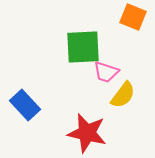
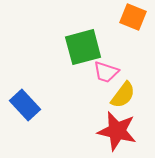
green square: rotated 12 degrees counterclockwise
red star: moved 30 px right, 2 px up
